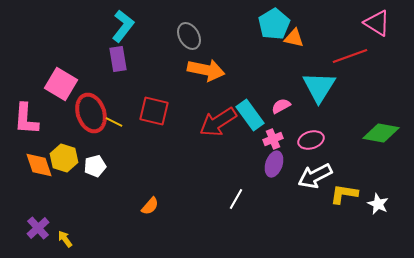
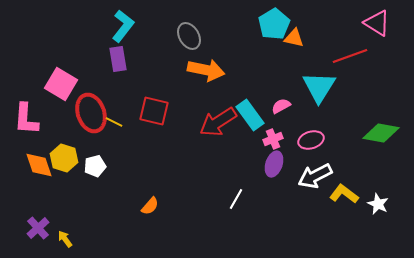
yellow L-shape: rotated 28 degrees clockwise
